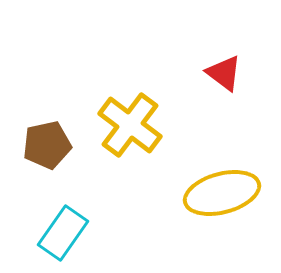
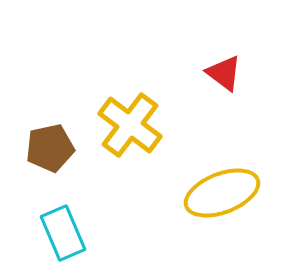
brown pentagon: moved 3 px right, 3 px down
yellow ellipse: rotated 6 degrees counterclockwise
cyan rectangle: rotated 58 degrees counterclockwise
